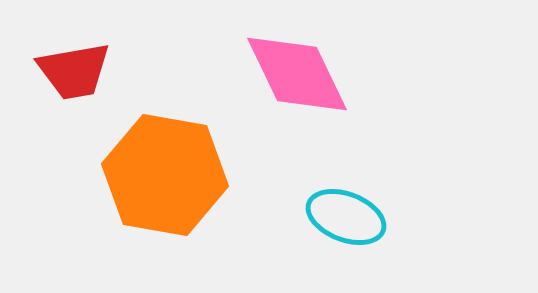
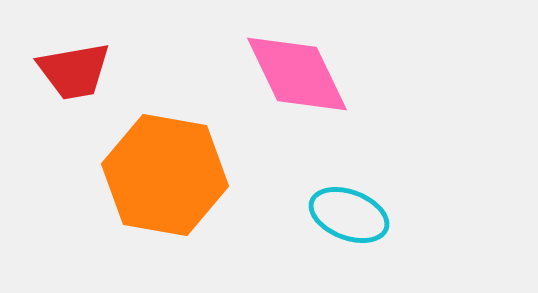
cyan ellipse: moved 3 px right, 2 px up
